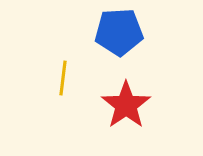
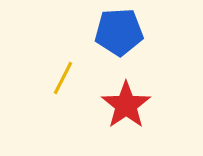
yellow line: rotated 20 degrees clockwise
